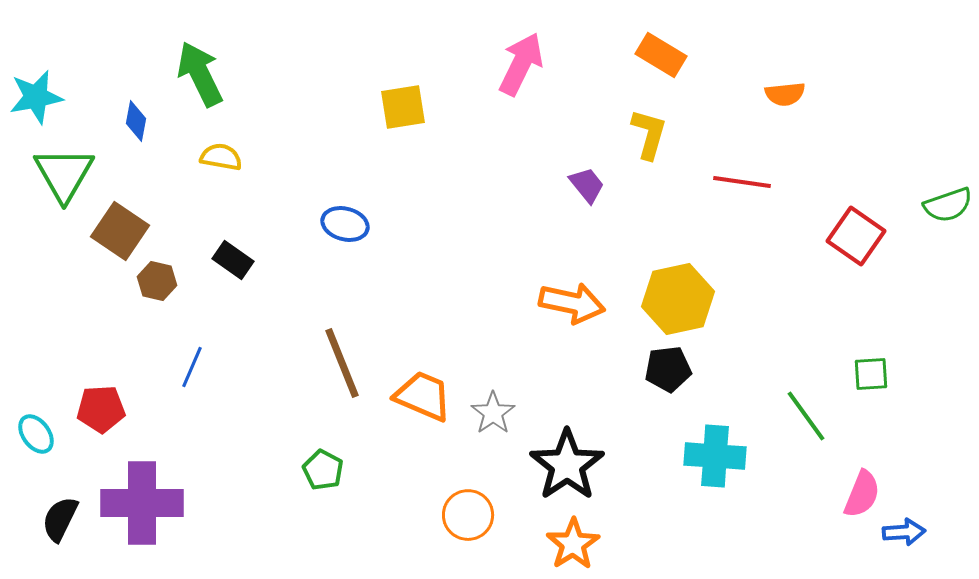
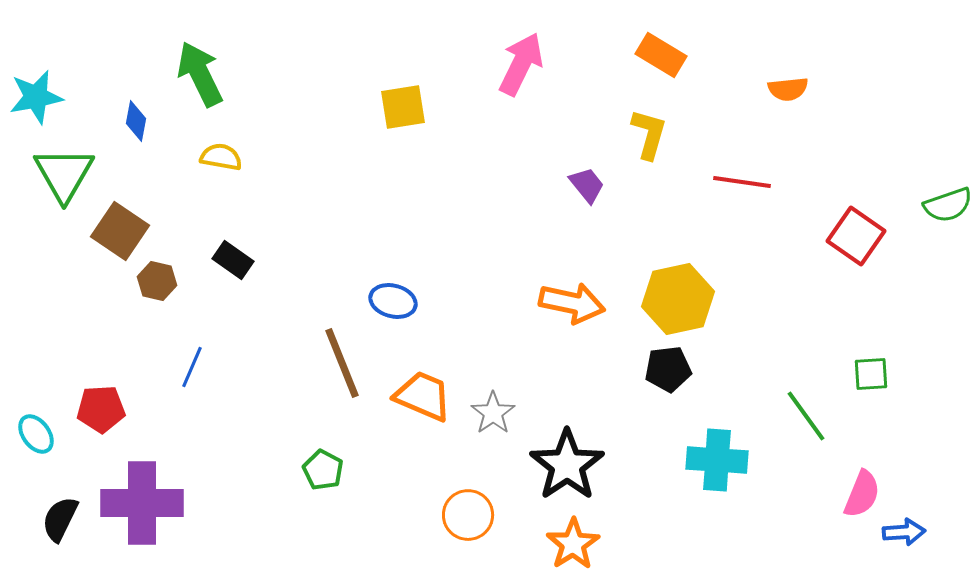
orange semicircle: moved 3 px right, 5 px up
blue ellipse: moved 48 px right, 77 px down
cyan cross: moved 2 px right, 4 px down
